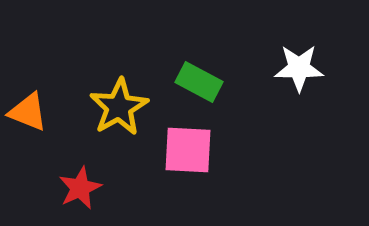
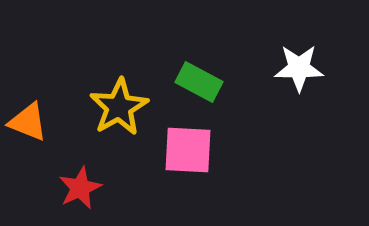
orange triangle: moved 10 px down
